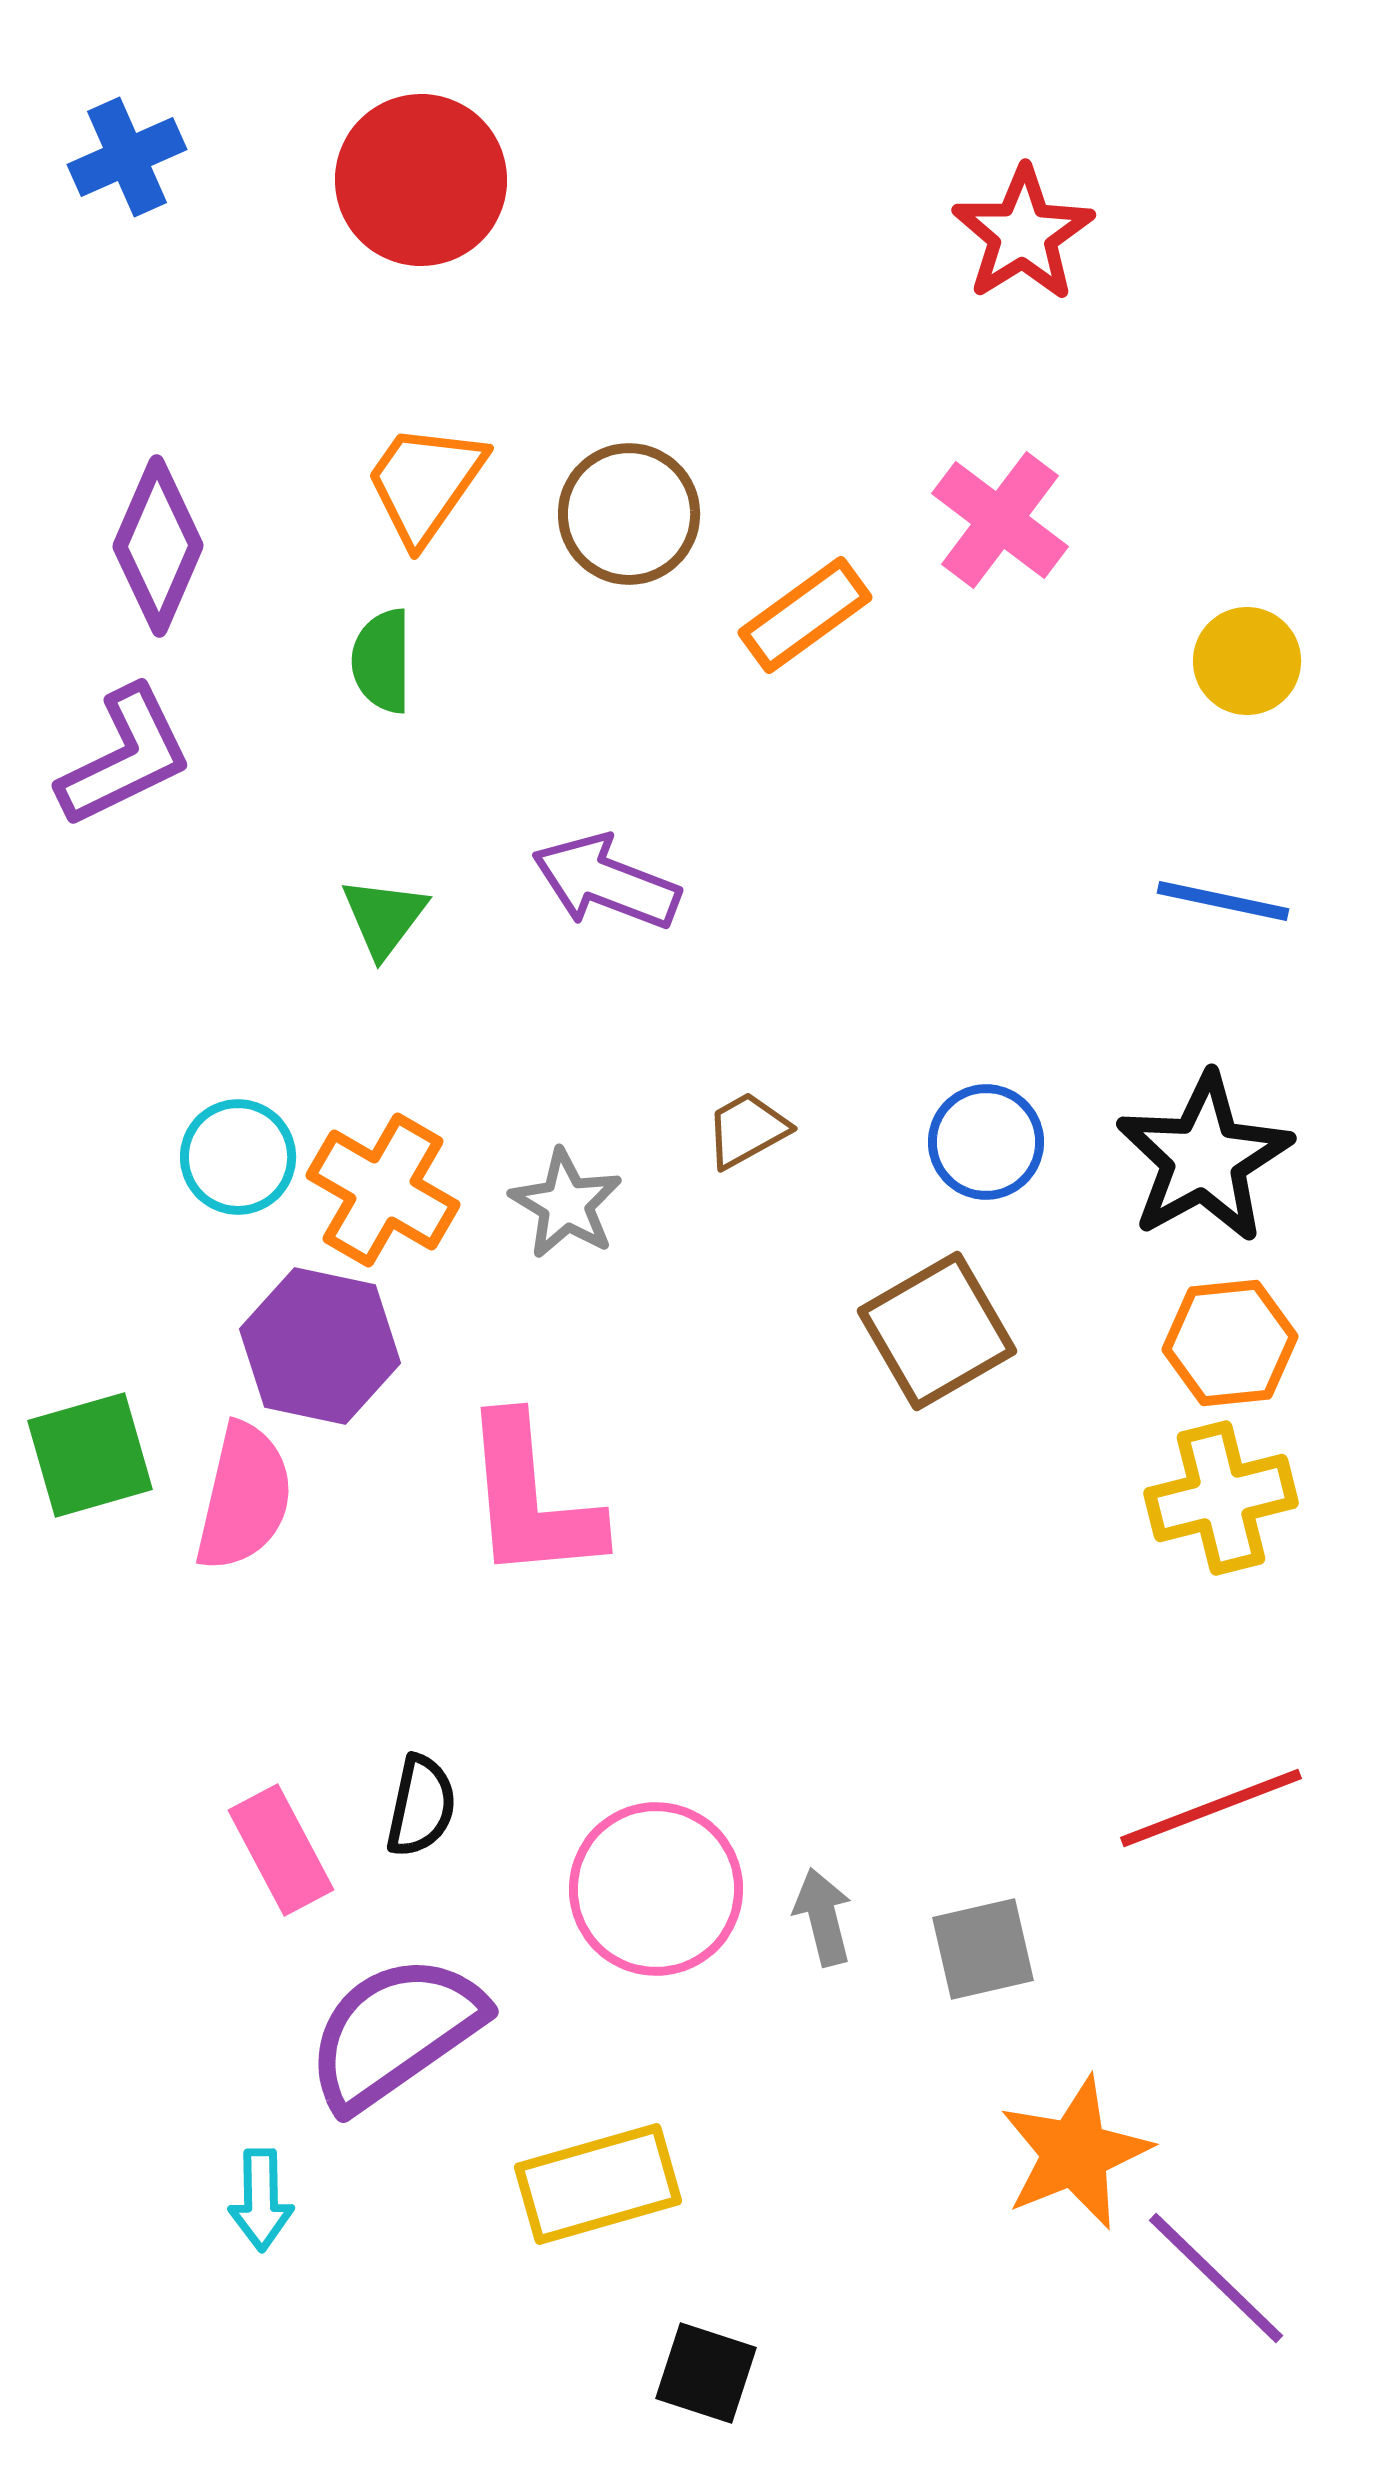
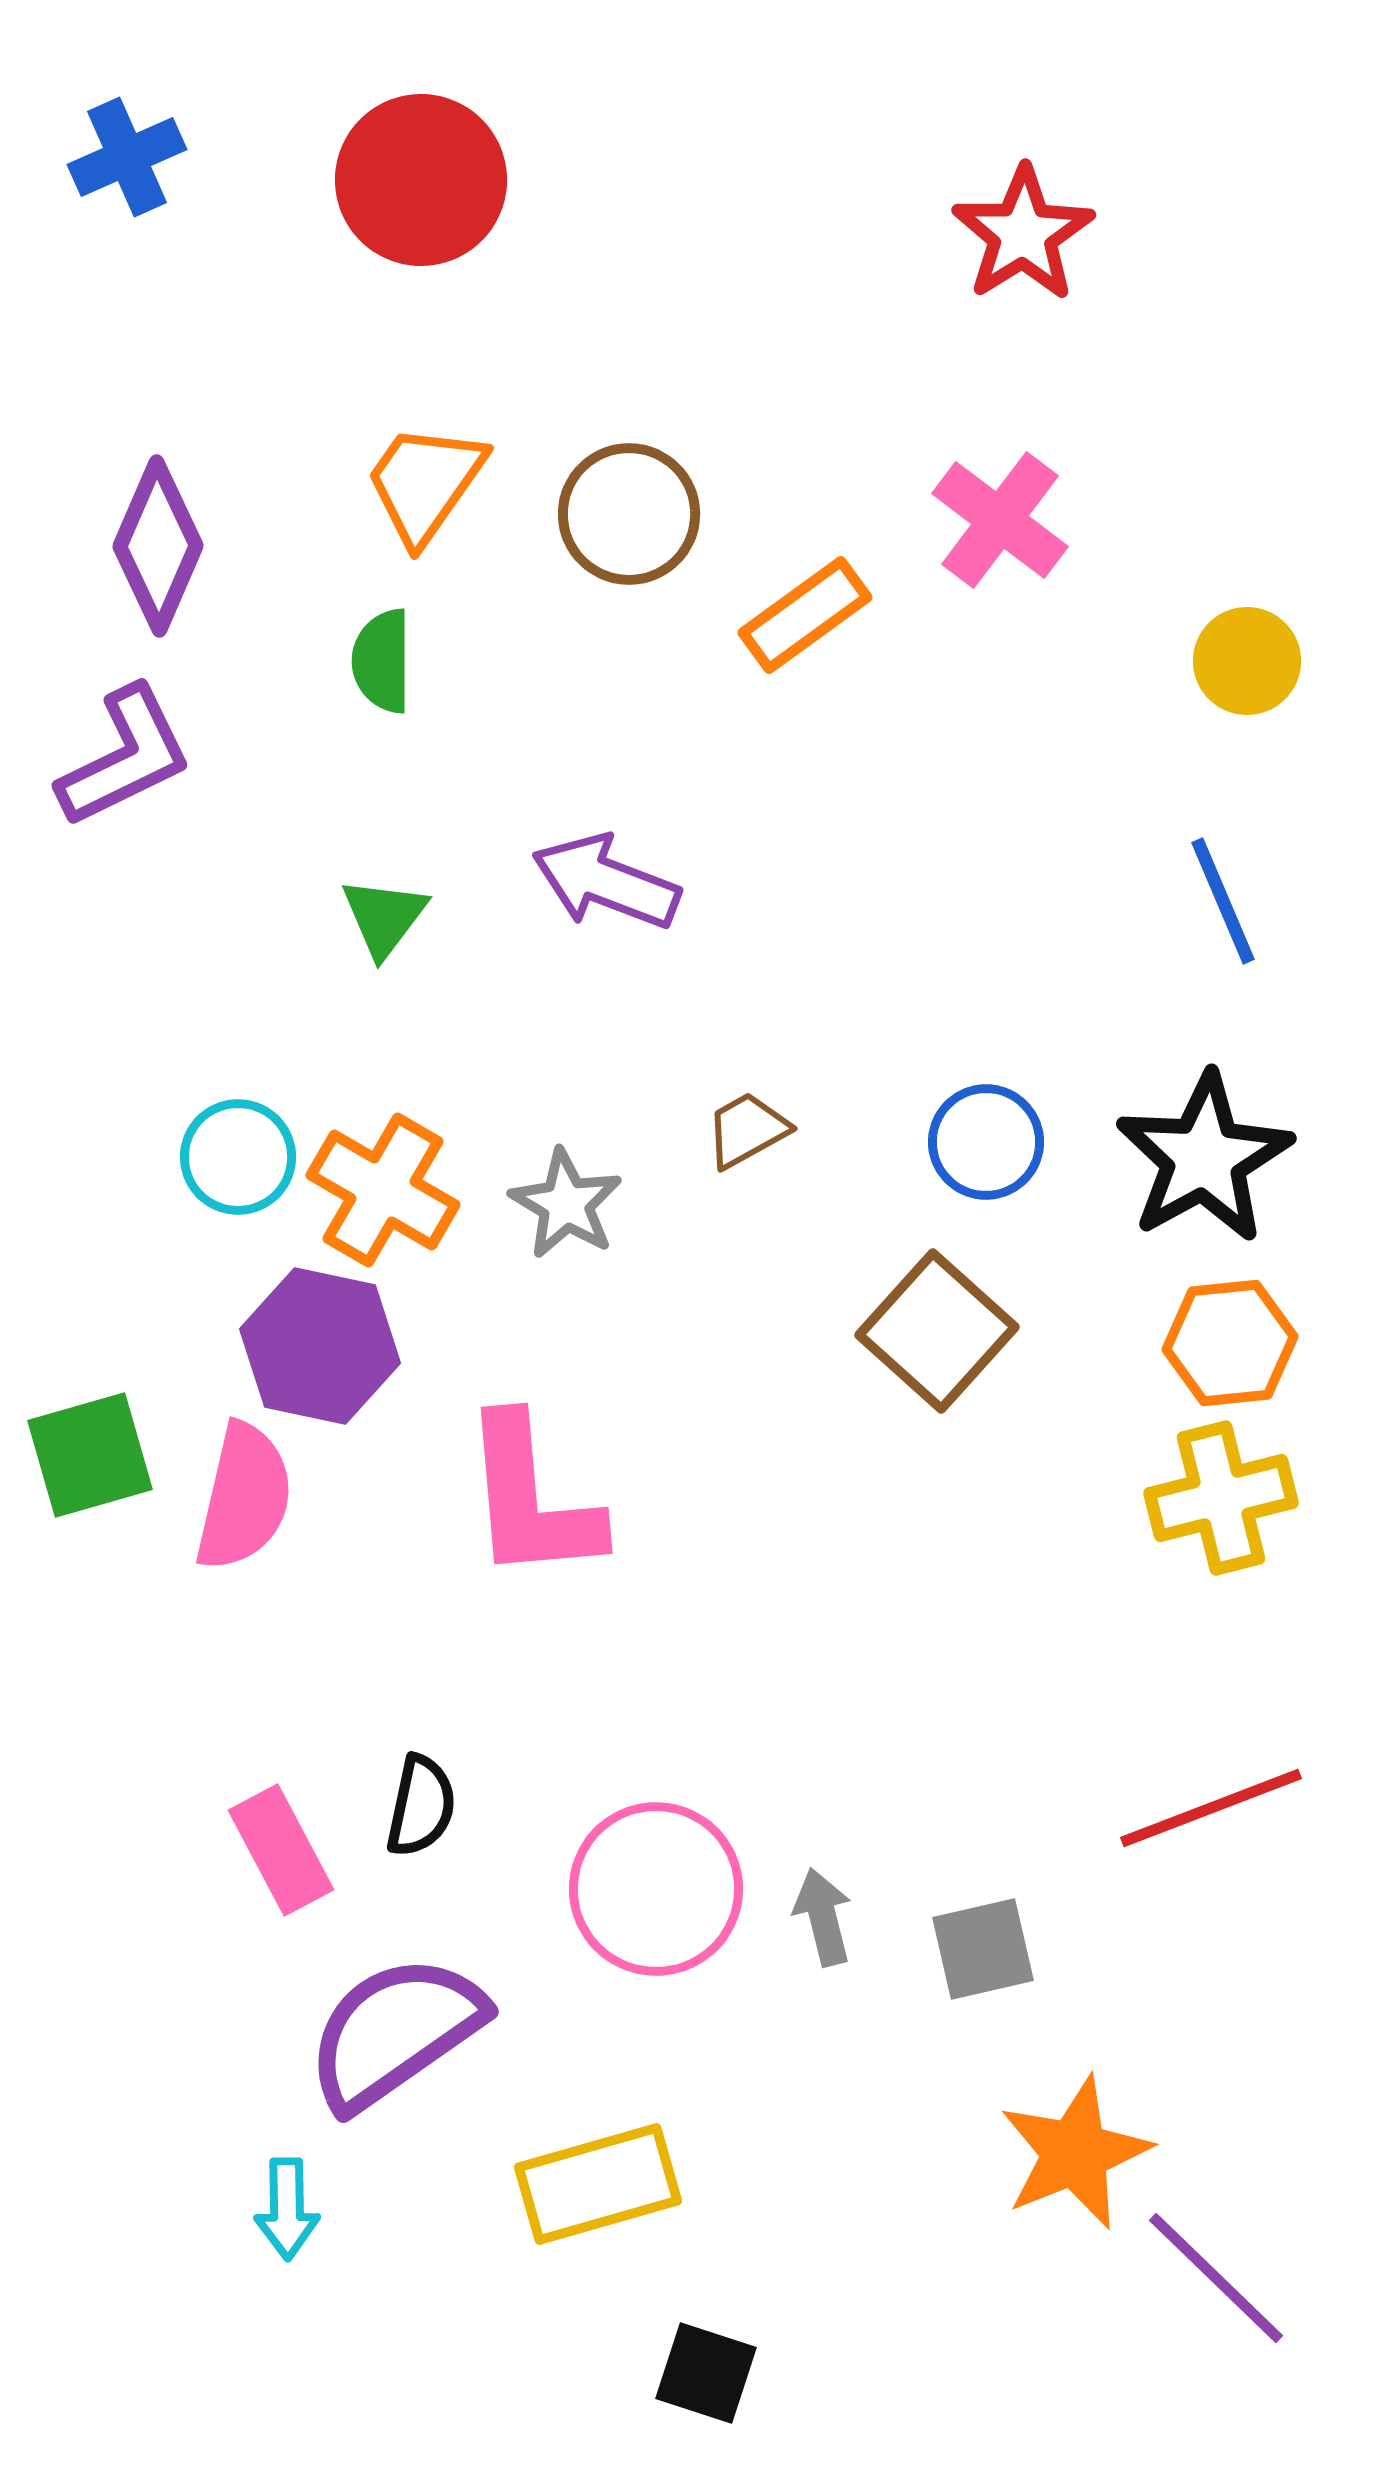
blue line: rotated 55 degrees clockwise
brown square: rotated 18 degrees counterclockwise
cyan arrow: moved 26 px right, 9 px down
